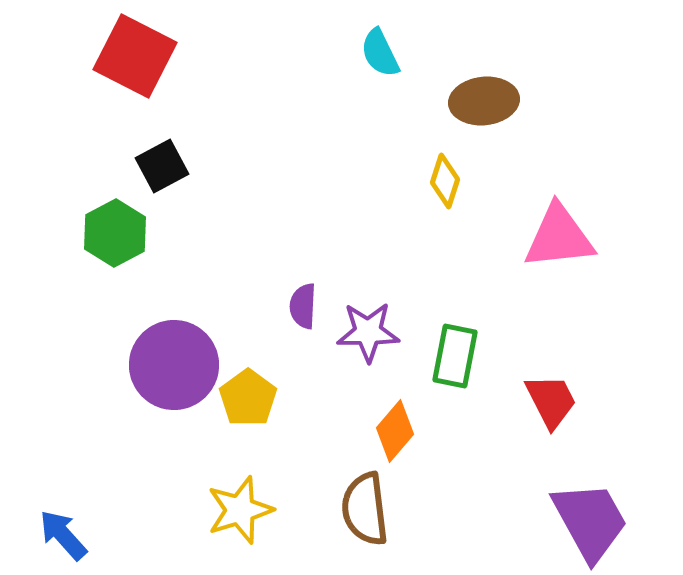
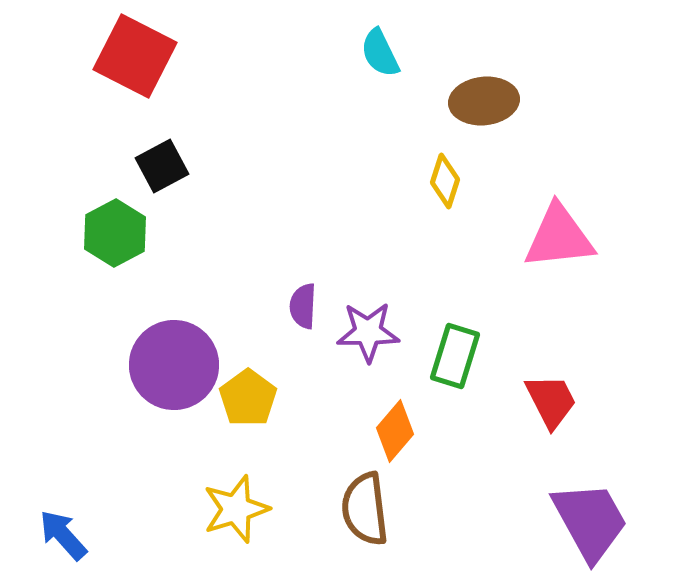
green rectangle: rotated 6 degrees clockwise
yellow star: moved 4 px left, 1 px up
